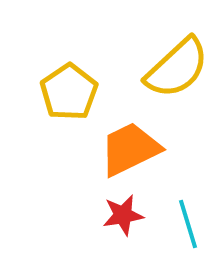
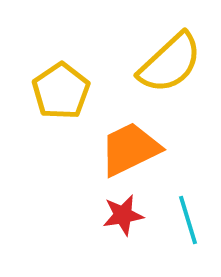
yellow semicircle: moved 7 px left, 5 px up
yellow pentagon: moved 8 px left, 1 px up
cyan line: moved 4 px up
